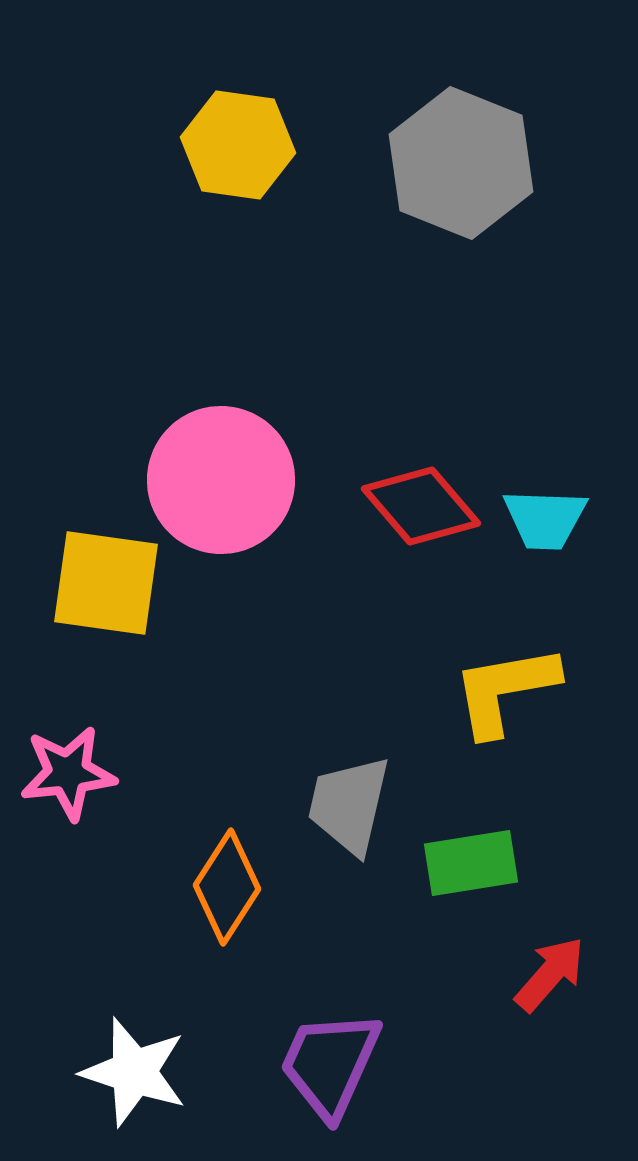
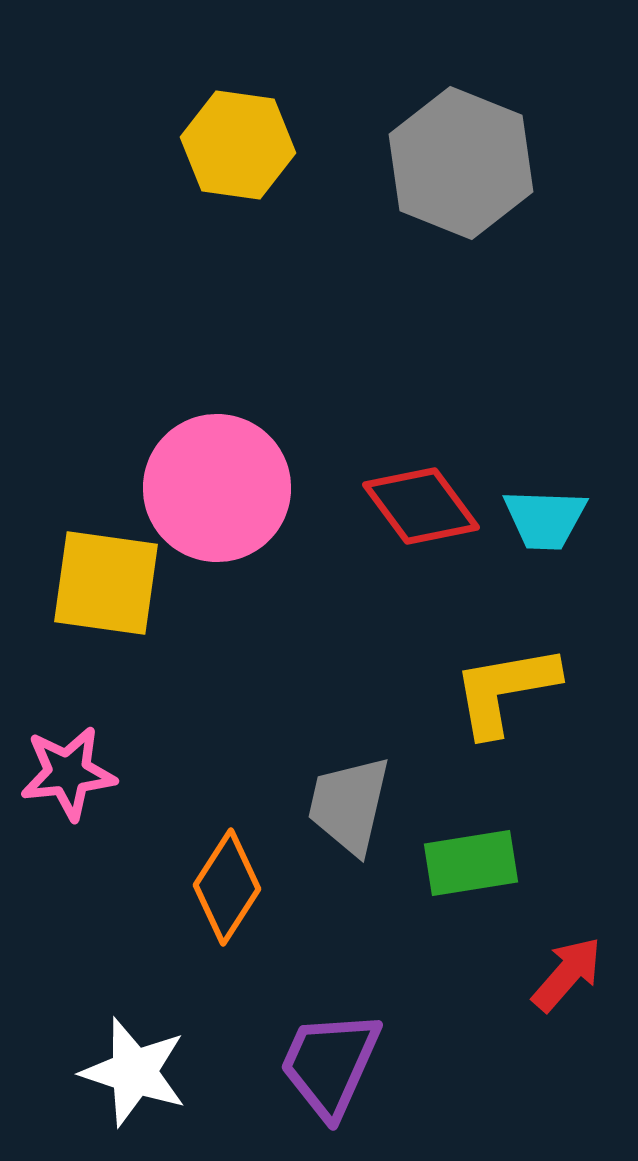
pink circle: moved 4 px left, 8 px down
red diamond: rotated 4 degrees clockwise
red arrow: moved 17 px right
